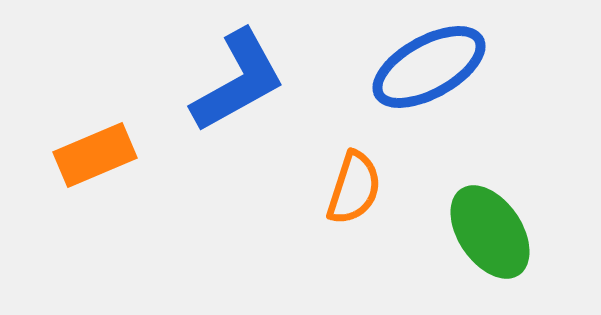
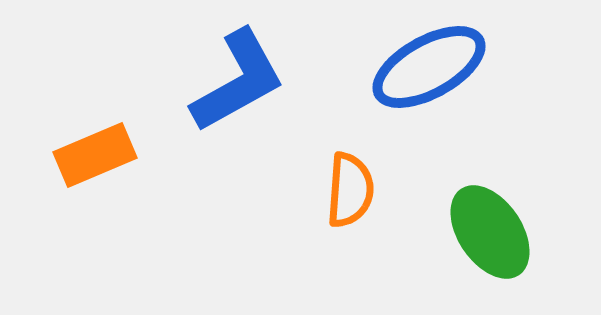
orange semicircle: moved 4 px left, 2 px down; rotated 14 degrees counterclockwise
